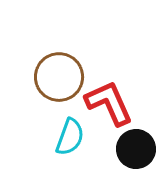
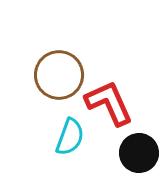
brown circle: moved 2 px up
black circle: moved 3 px right, 4 px down
